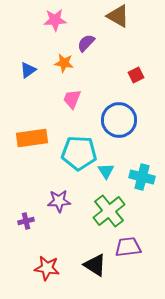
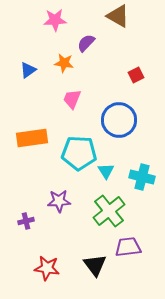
black triangle: rotated 20 degrees clockwise
